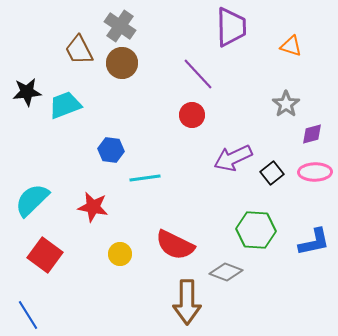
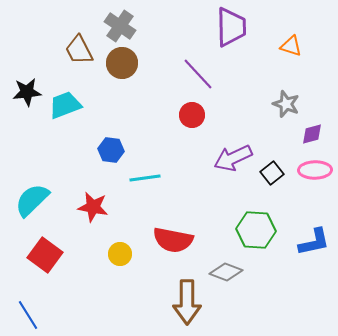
gray star: rotated 16 degrees counterclockwise
pink ellipse: moved 2 px up
red semicircle: moved 2 px left, 5 px up; rotated 15 degrees counterclockwise
